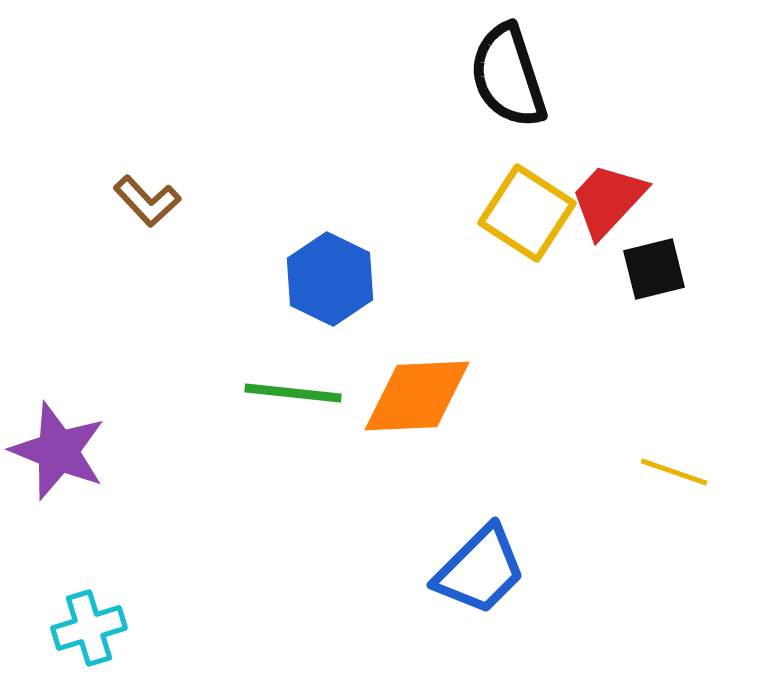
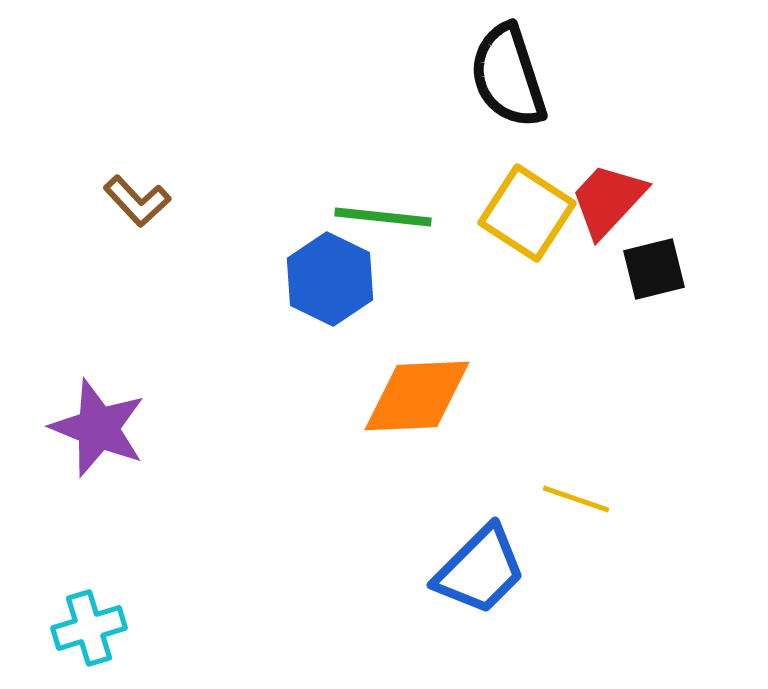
brown L-shape: moved 10 px left
green line: moved 90 px right, 176 px up
purple star: moved 40 px right, 23 px up
yellow line: moved 98 px left, 27 px down
